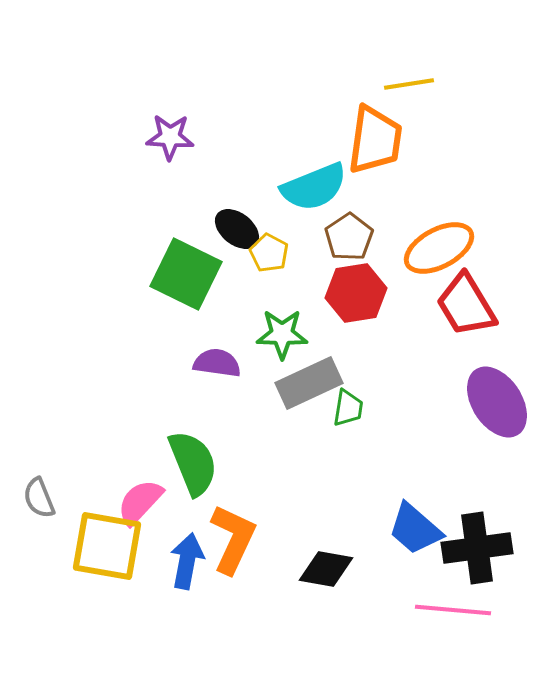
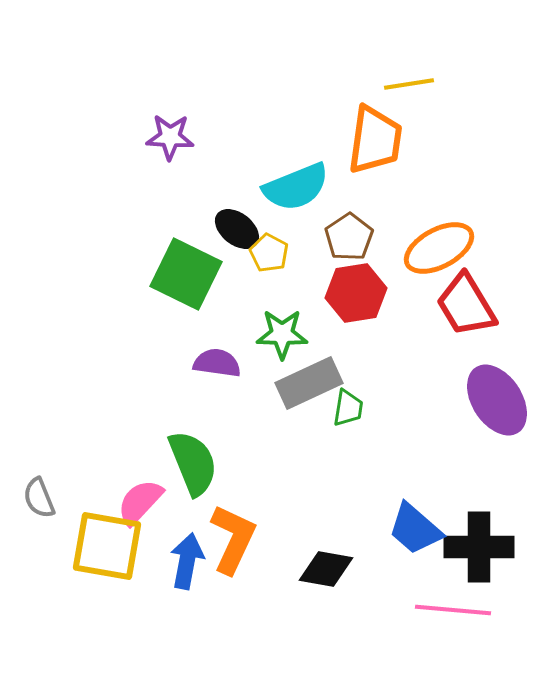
cyan semicircle: moved 18 px left
purple ellipse: moved 2 px up
black cross: moved 2 px right, 1 px up; rotated 8 degrees clockwise
